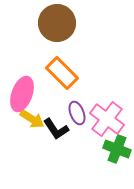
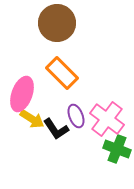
purple ellipse: moved 1 px left, 3 px down
